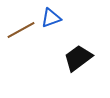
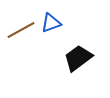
blue triangle: moved 5 px down
